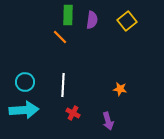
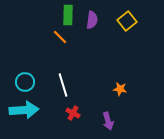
white line: rotated 20 degrees counterclockwise
